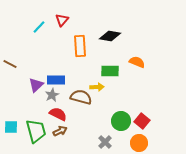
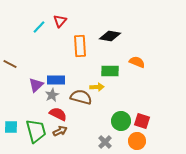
red triangle: moved 2 px left, 1 px down
red square: rotated 21 degrees counterclockwise
orange circle: moved 2 px left, 2 px up
